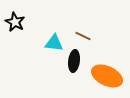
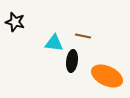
black star: rotated 12 degrees counterclockwise
brown line: rotated 14 degrees counterclockwise
black ellipse: moved 2 px left
